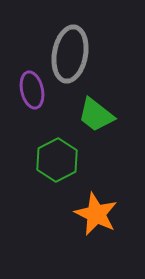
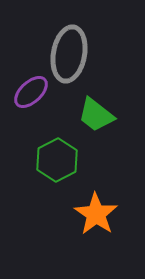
gray ellipse: moved 1 px left
purple ellipse: moved 1 px left, 2 px down; rotated 60 degrees clockwise
orange star: rotated 9 degrees clockwise
